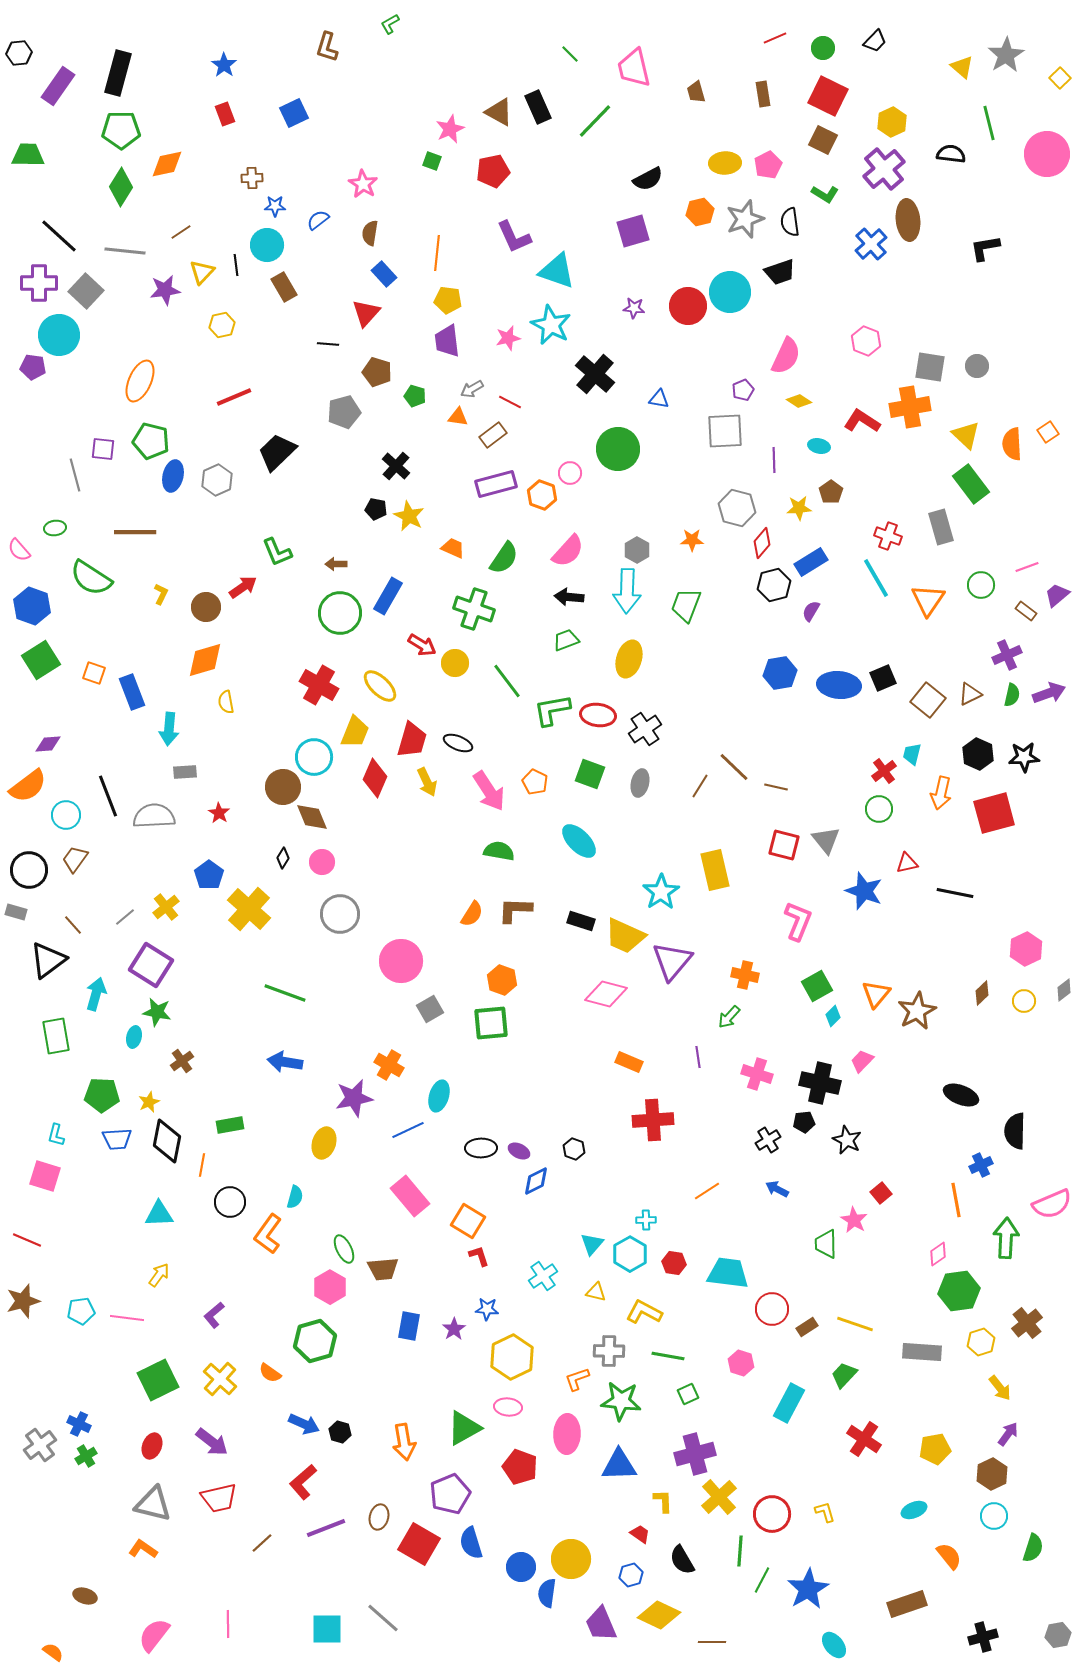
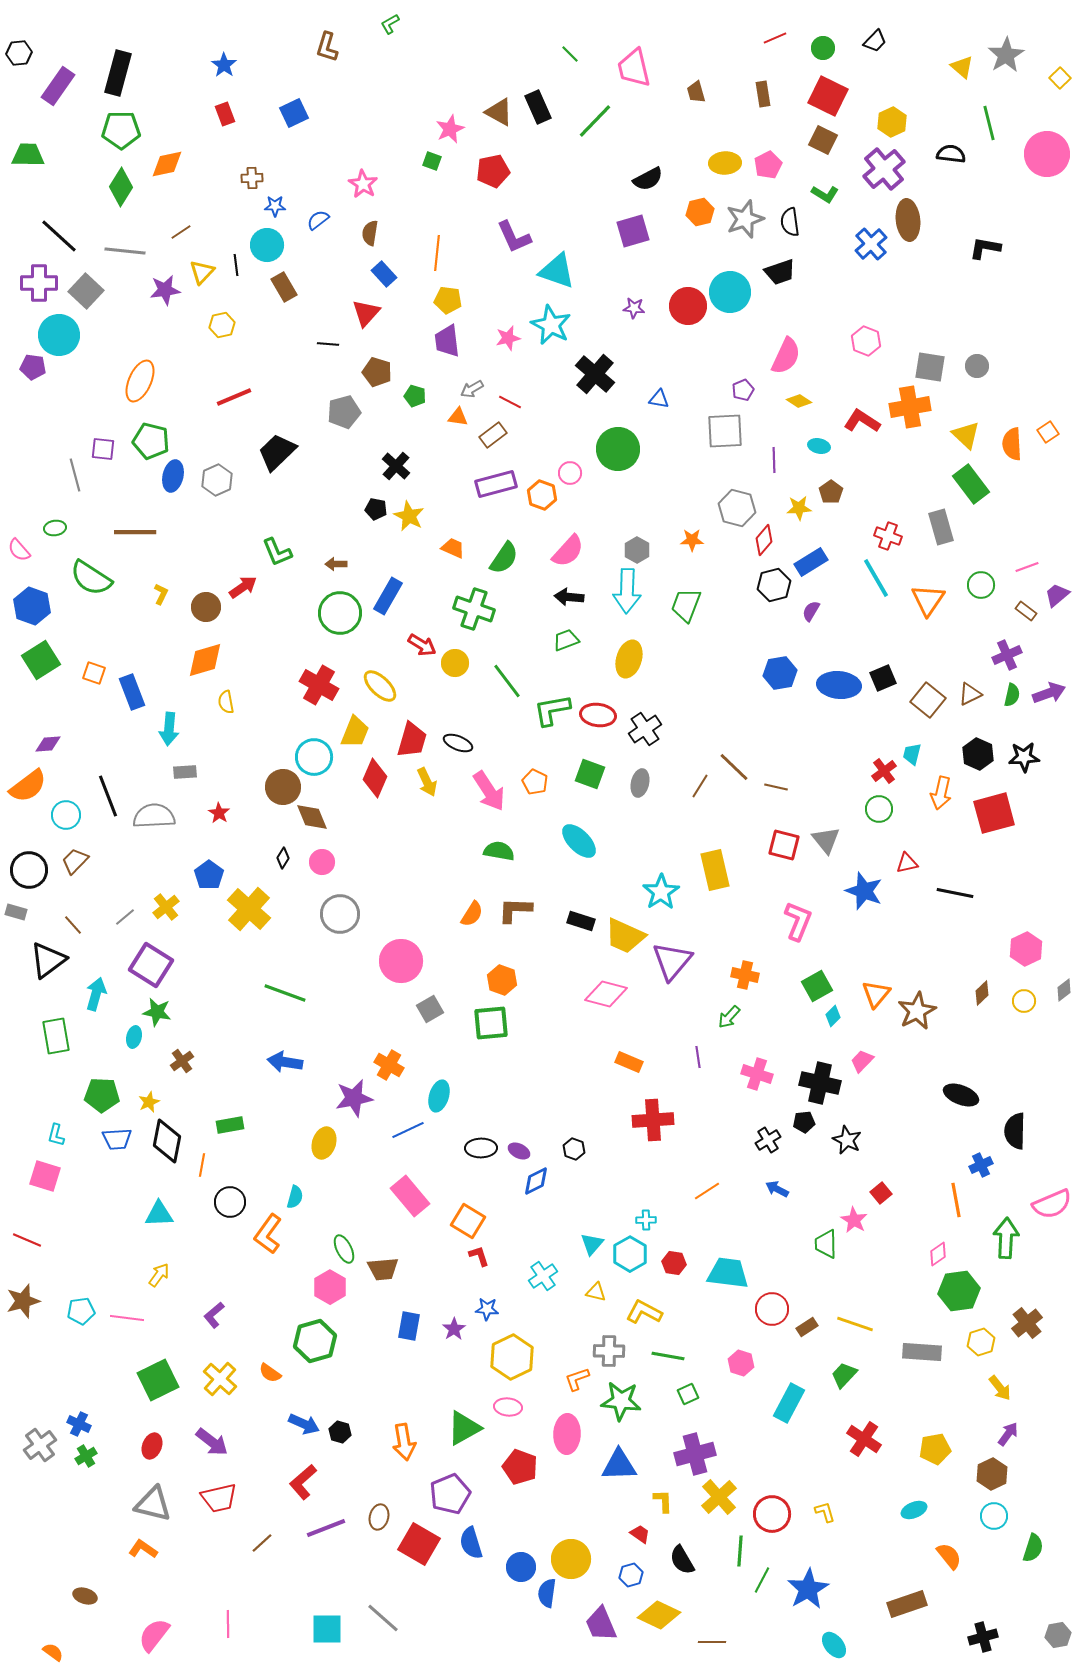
black L-shape at (985, 248): rotated 20 degrees clockwise
red diamond at (762, 543): moved 2 px right, 3 px up
brown trapezoid at (75, 859): moved 2 px down; rotated 8 degrees clockwise
